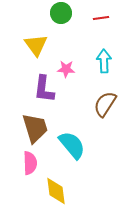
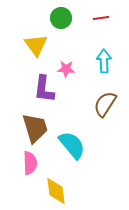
green circle: moved 5 px down
